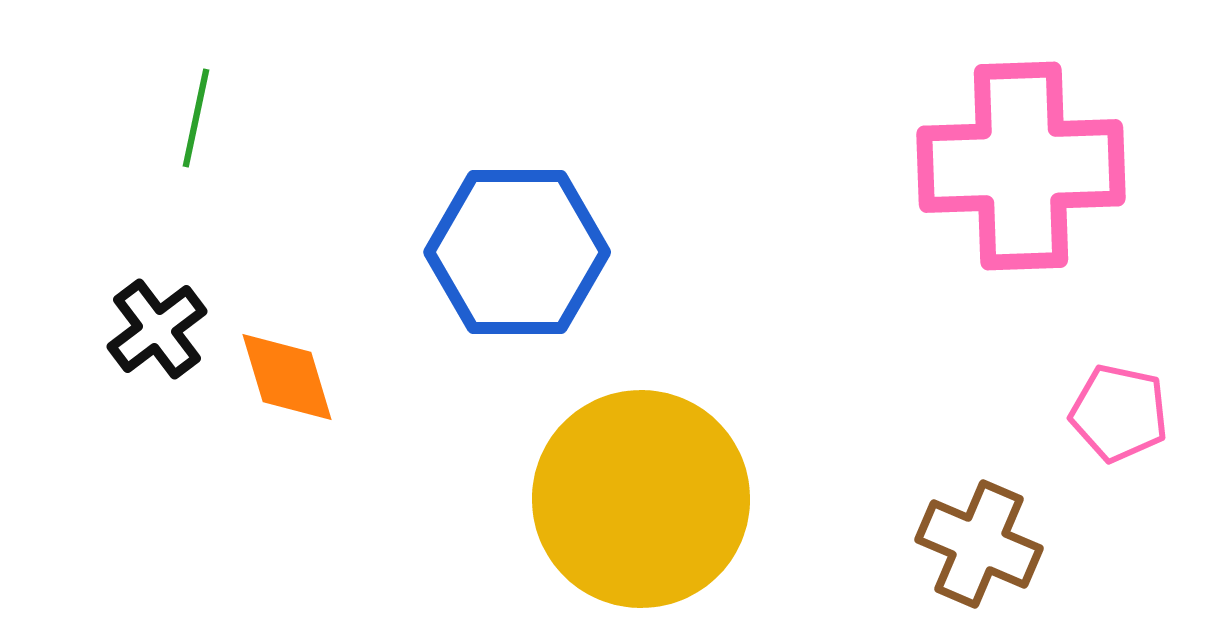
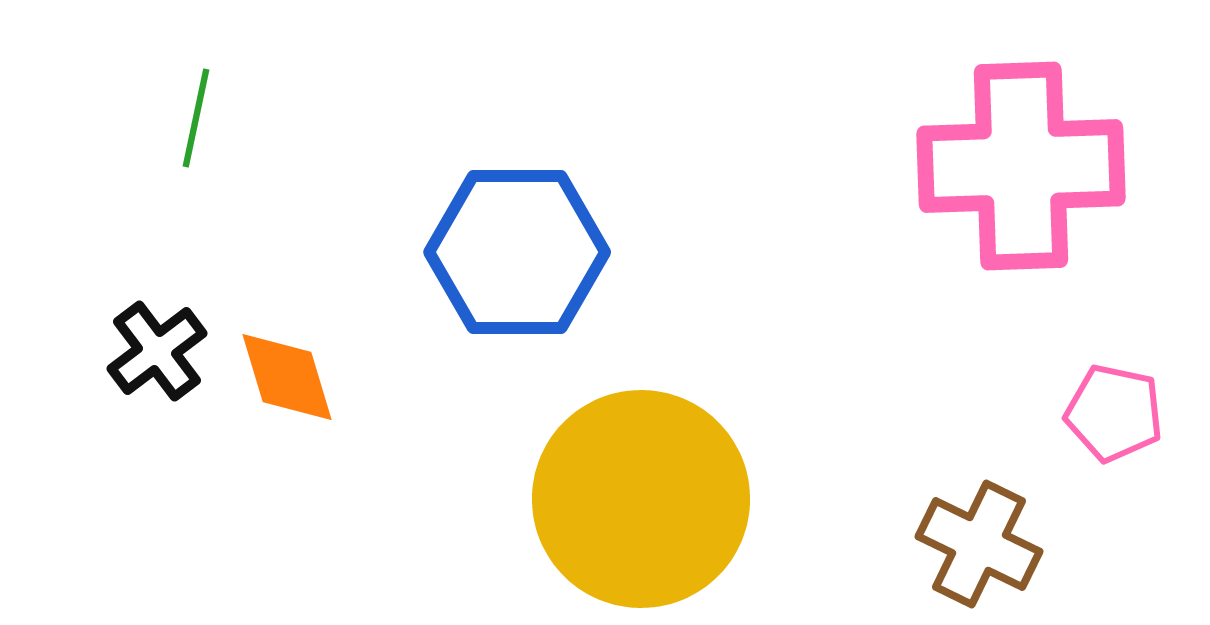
black cross: moved 22 px down
pink pentagon: moved 5 px left
brown cross: rotated 3 degrees clockwise
